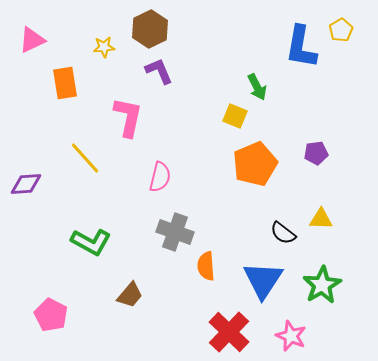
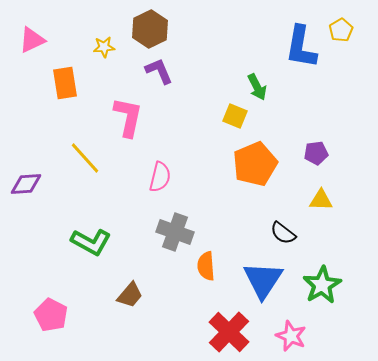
yellow triangle: moved 19 px up
